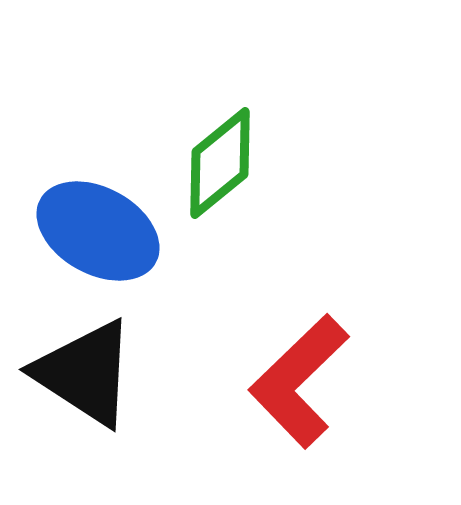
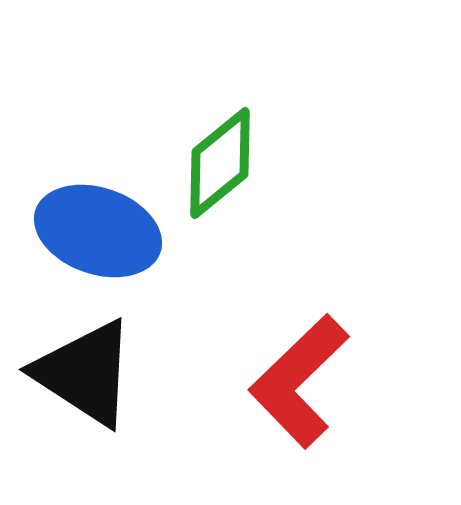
blue ellipse: rotated 10 degrees counterclockwise
